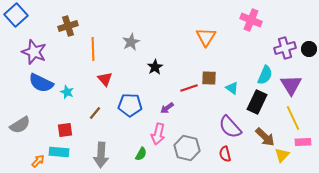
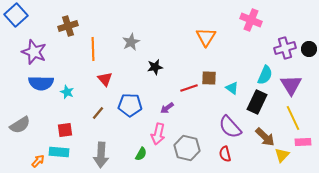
black star: rotated 21 degrees clockwise
blue semicircle: rotated 25 degrees counterclockwise
brown line: moved 3 px right
